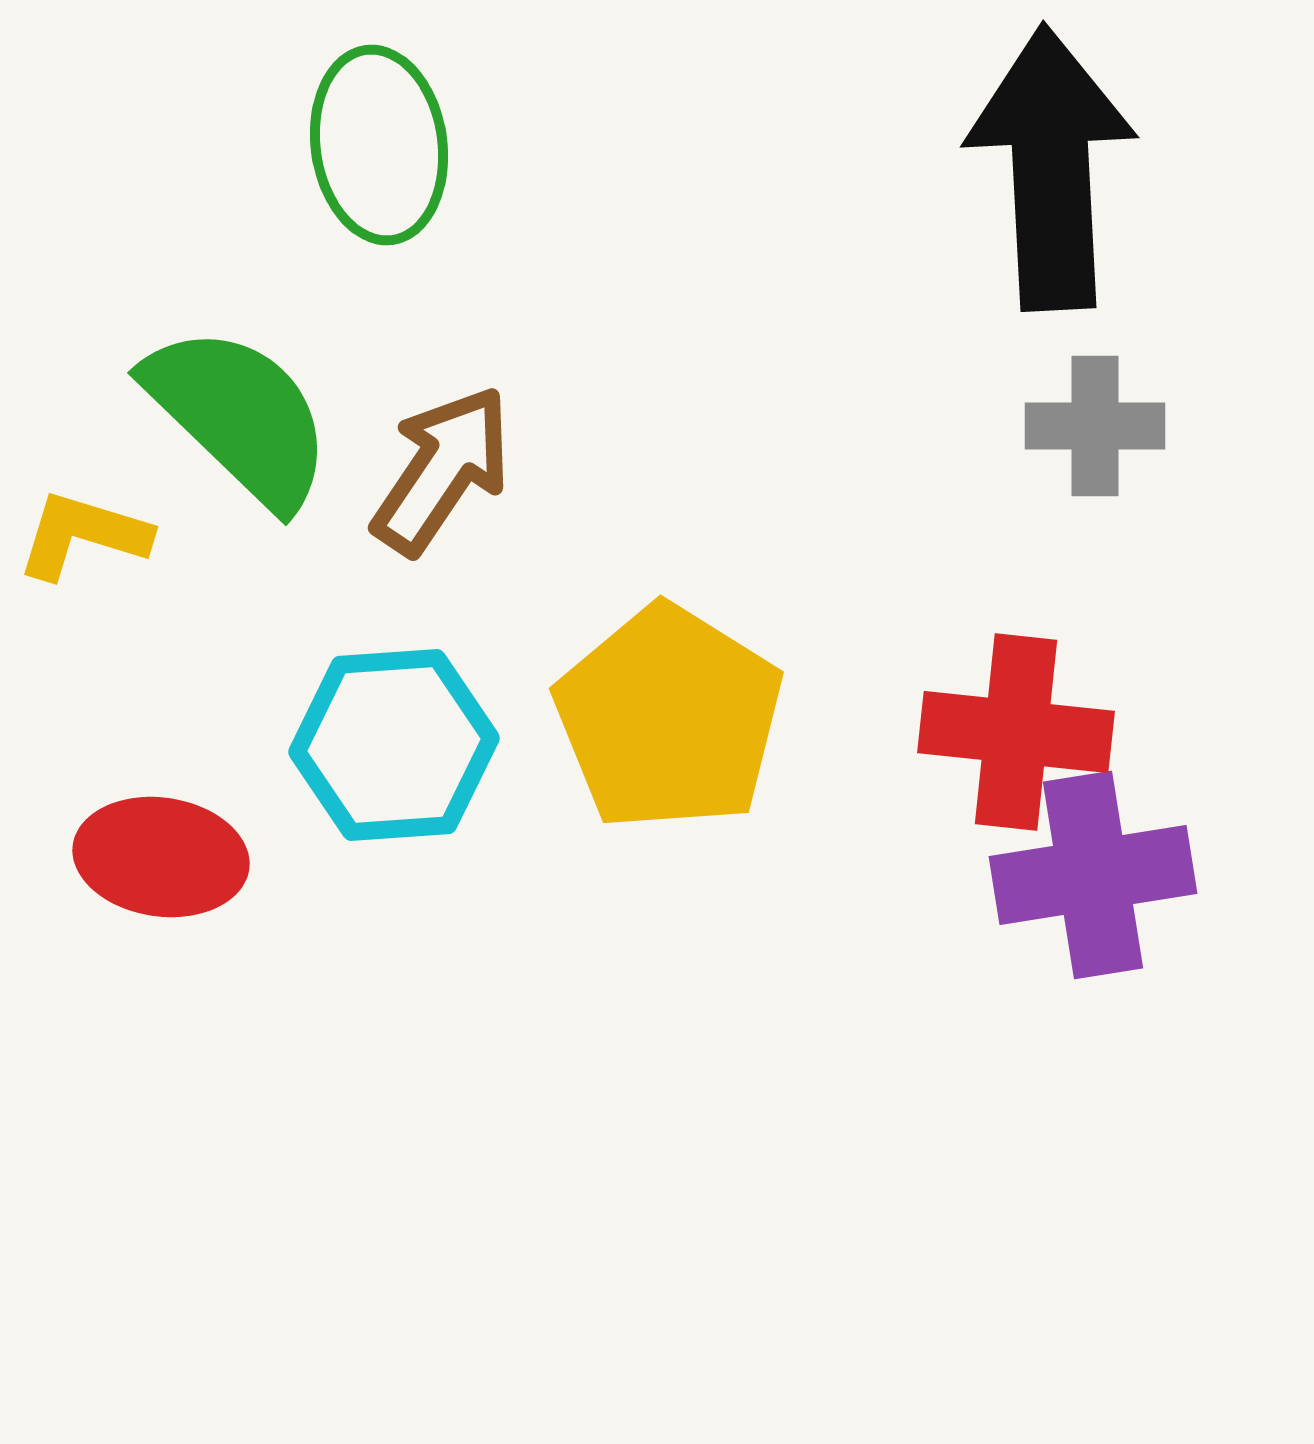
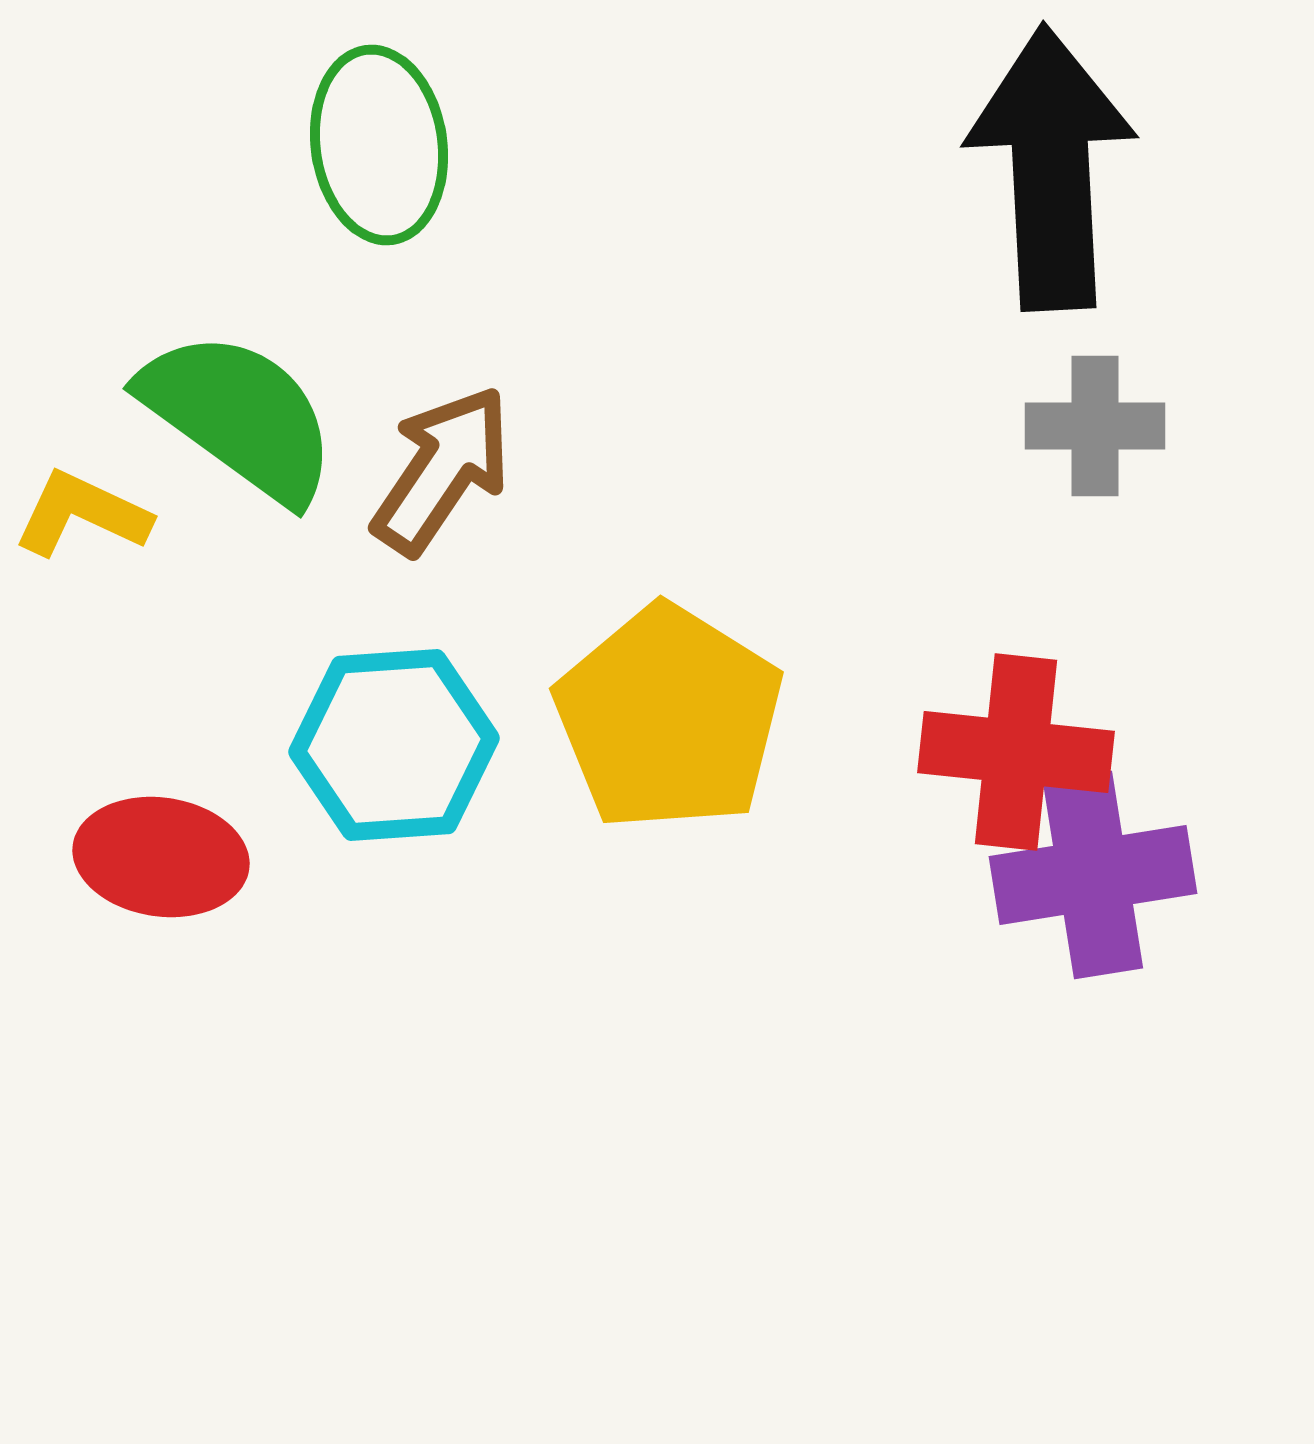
green semicircle: rotated 8 degrees counterclockwise
yellow L-shape: moved 1 px left, 21 px up; rotated 8 degrees clockwise
red cross: moved 20 px down
